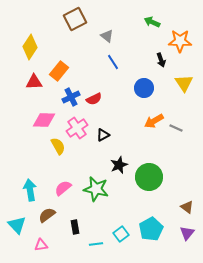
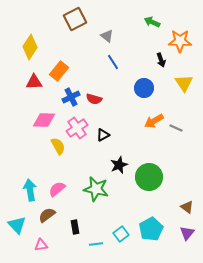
red semicircle: rotated 42 degrees clockwise
pink semicircle: moved 6 px left, 1 px down
